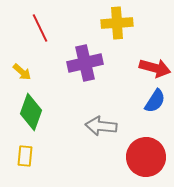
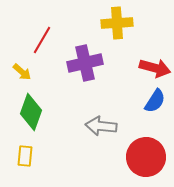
red line: moved 2 px right, 12 px down; rotated 56 degrees clockwise
